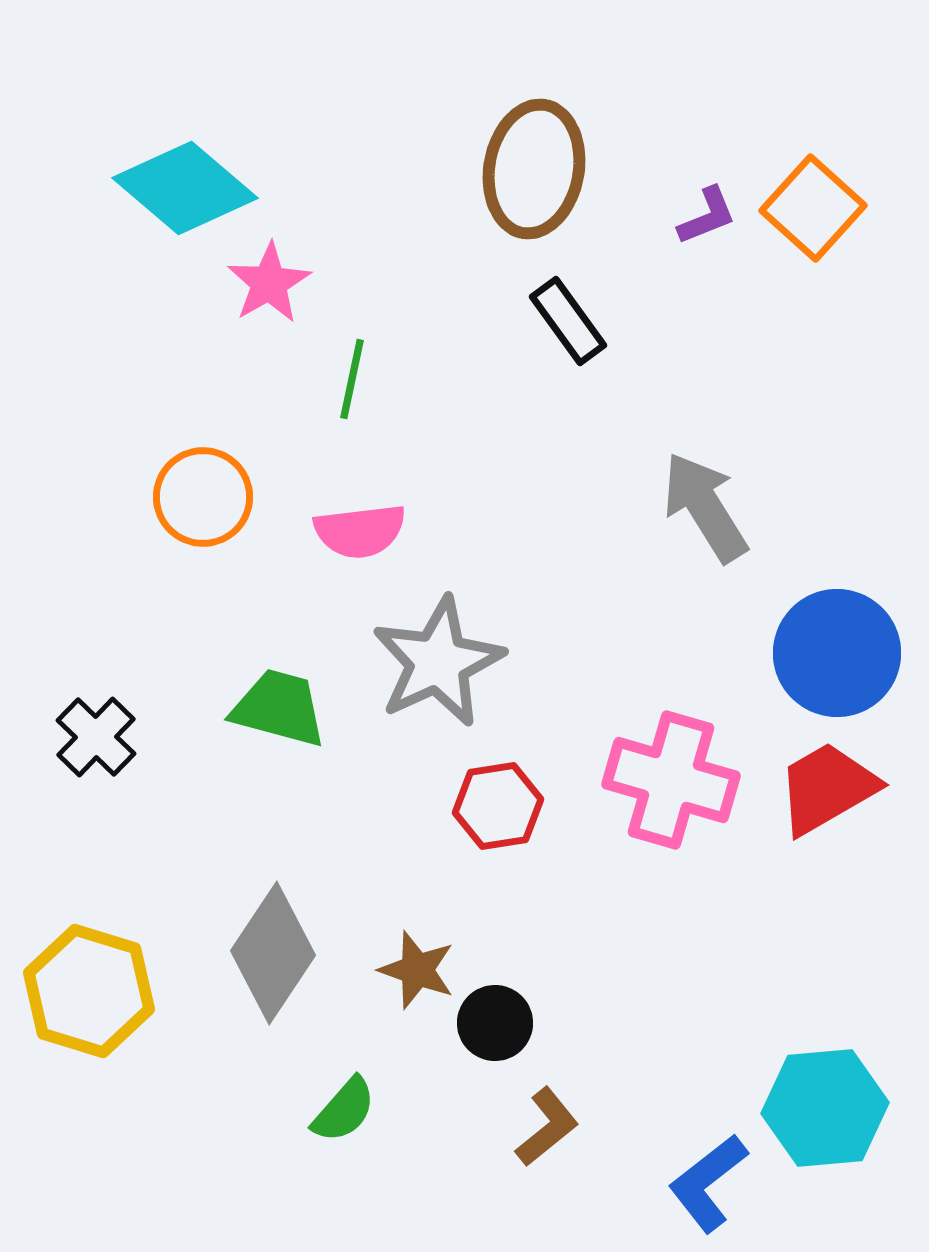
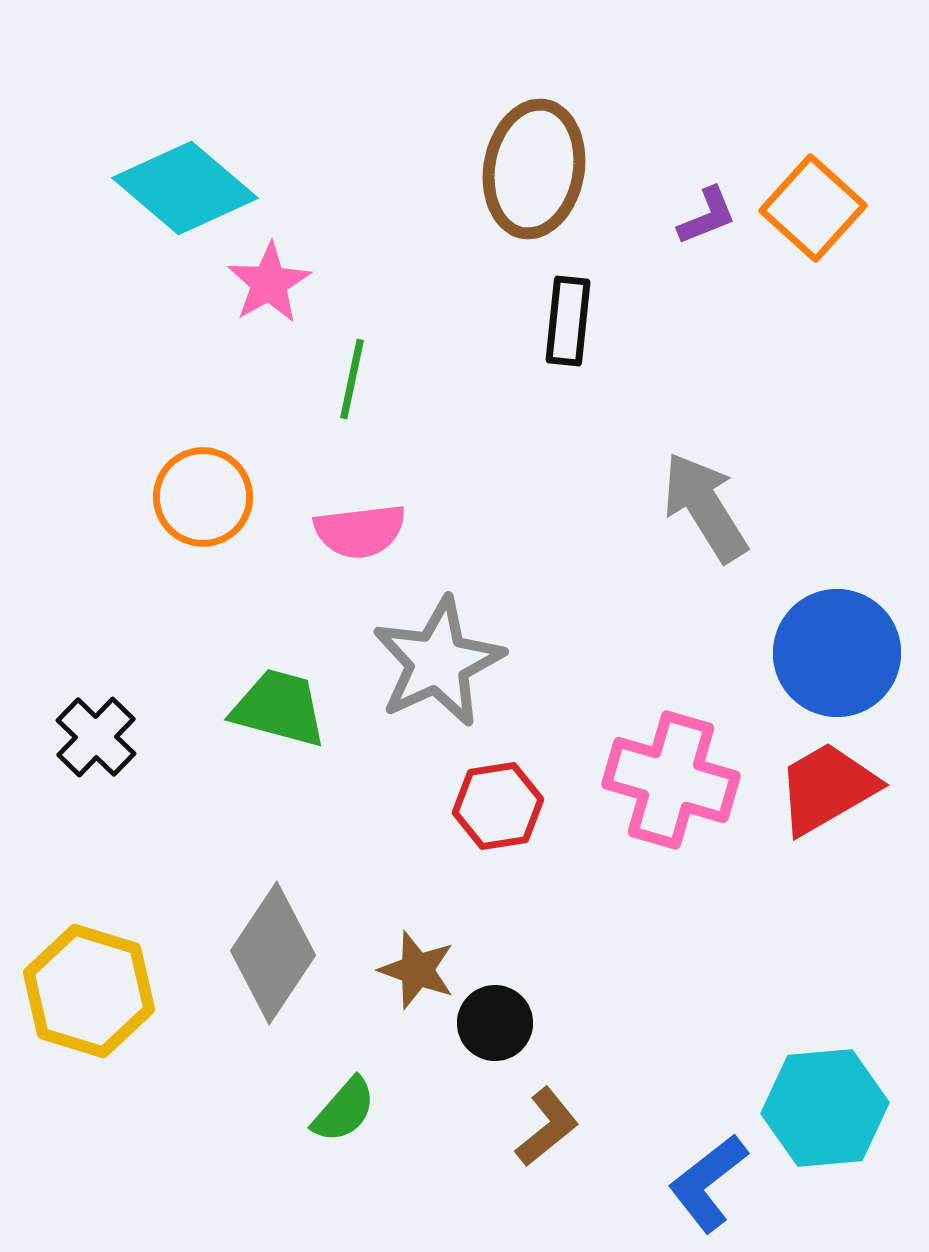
black rectangle: rotated 42 degrees clockwise
